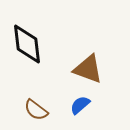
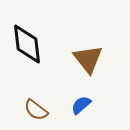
brown triangle: moved 10 px up; rotated 32 degrees clockwise
blue semicircle: moved 1 px right
